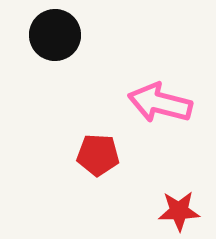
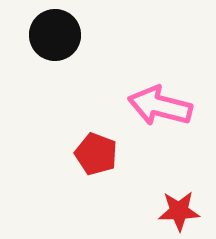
pink arrow: moved 3 px down
red pentagon: moved 2 px left, 1 px up; rotated 18 degrees clockwise
